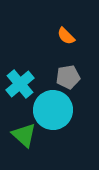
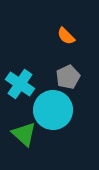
gray pentagon: rotated 15 degrees counterclockwise
cyan cross: rotated 16 degrees counterclockwise
green triangle: moved 1 px up
